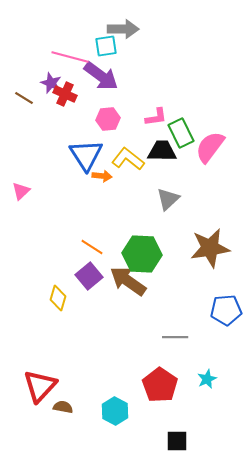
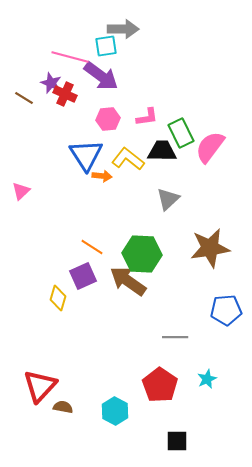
pink L-shape: moved 9 px left
purple square: moved 6 px left; rotated 16 degrees clockwise
